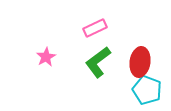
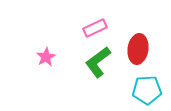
red ellipse: moved 2 px left, 13 px up
cyan pentagon: rotated 24 degrees counterclockwise
